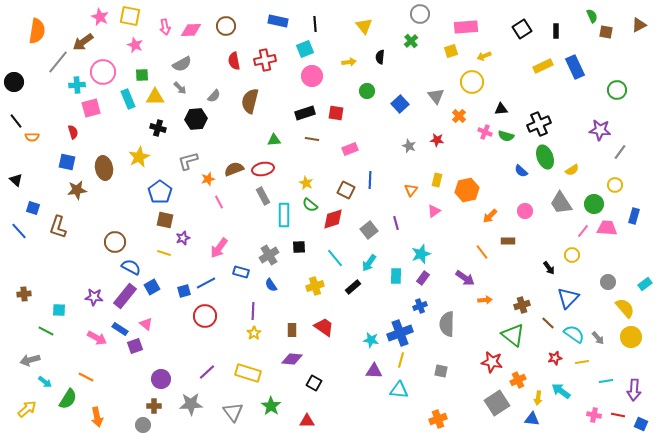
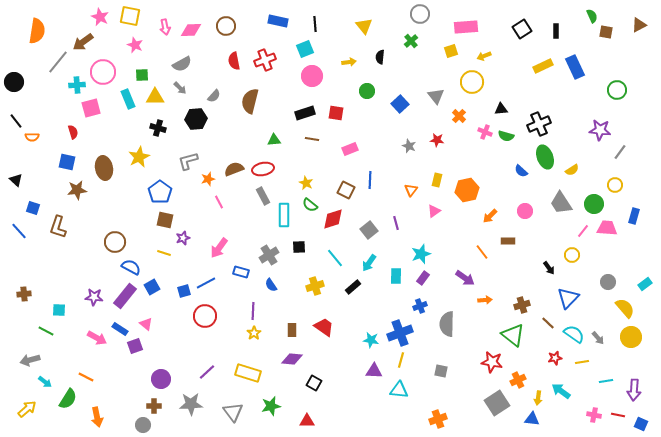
red cross at (265, 60): rotated 10 degrees counterclockwise
green star at (271, 406): rotated 24 degrees clockwise
